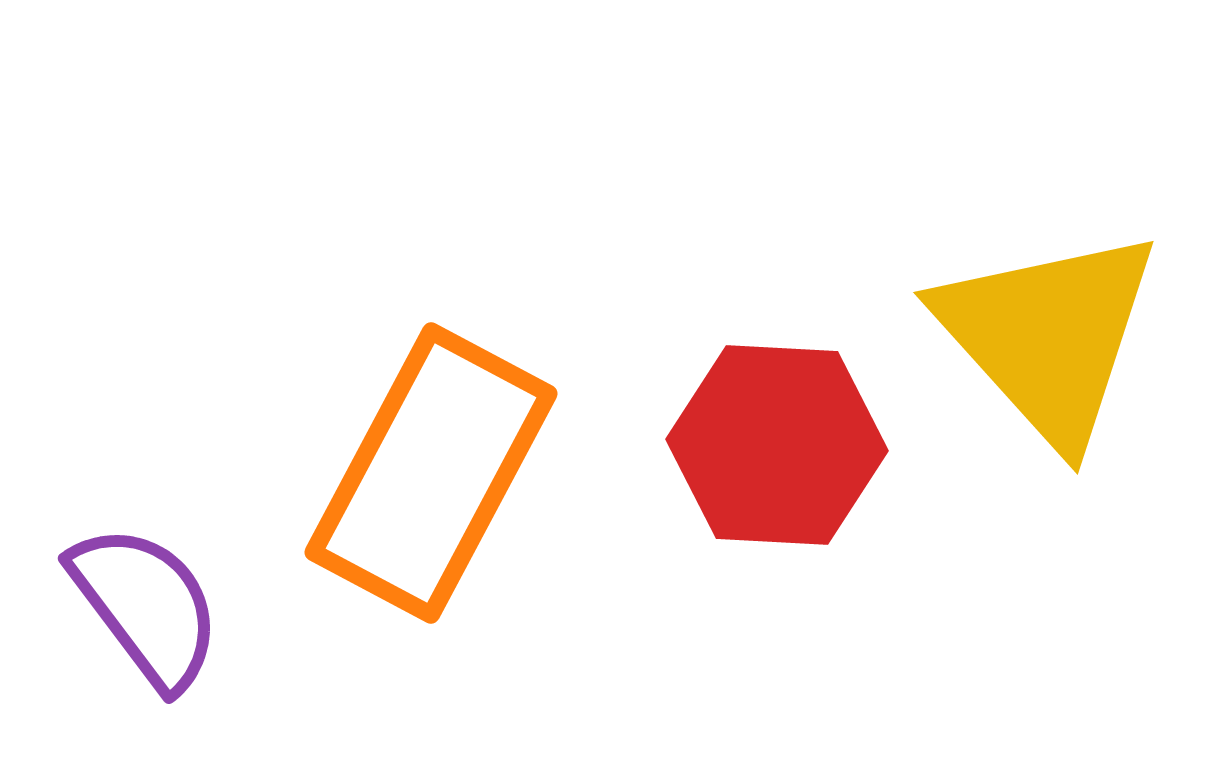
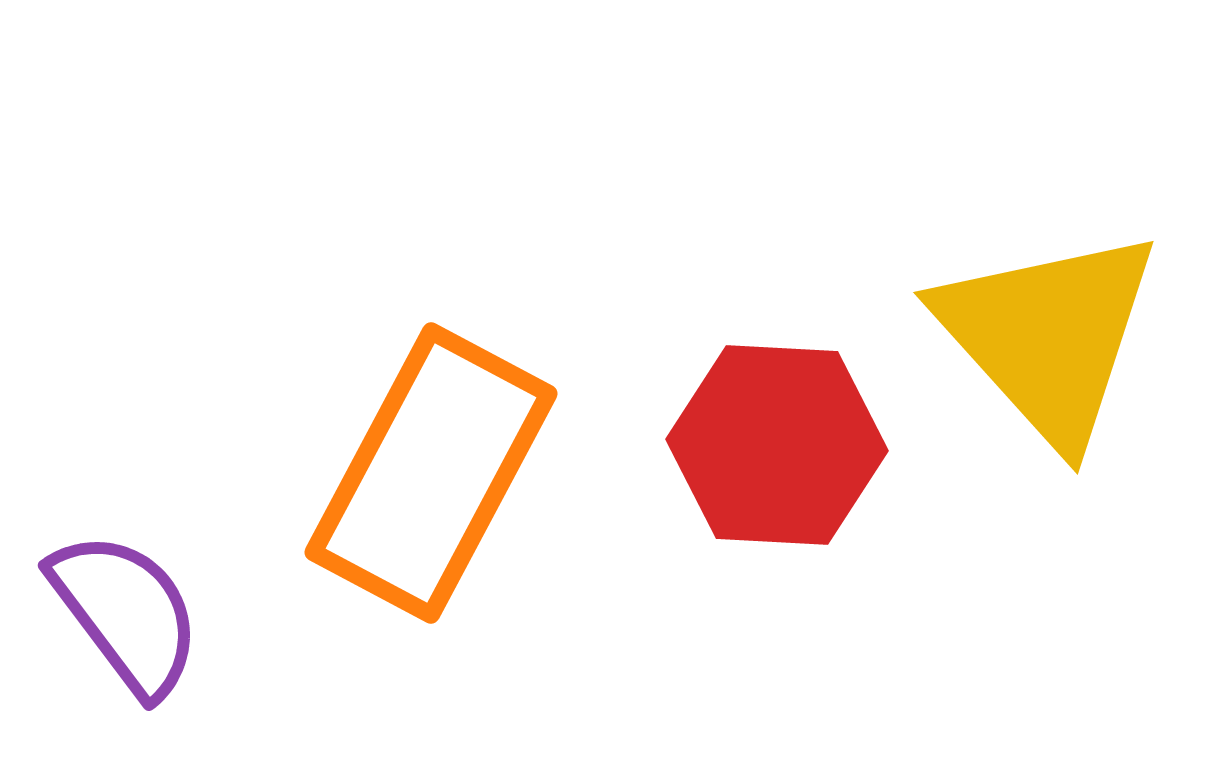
purple semicircle: moved 20 px left, 7 px down
